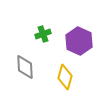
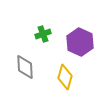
purple hexagon: moved 1 px right, 1 px down
